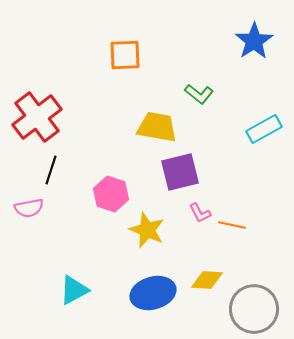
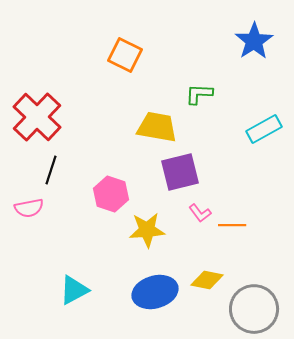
orange square: rotated 28 degrees clockwise
green L-shape: rotated 144 degrees clockwise
red cross: rotated 9 degrees counterclockwise
pink L-shape: rotated 10 degrees counterclockwise
orange line: rotated 12 degrees counterclockwise
yellow star: rotated 27 degrees counterclockwise
yellow diamond: rotated 8 degrees clockwise
blue ellipse: moved 2 px right, 1 px up
